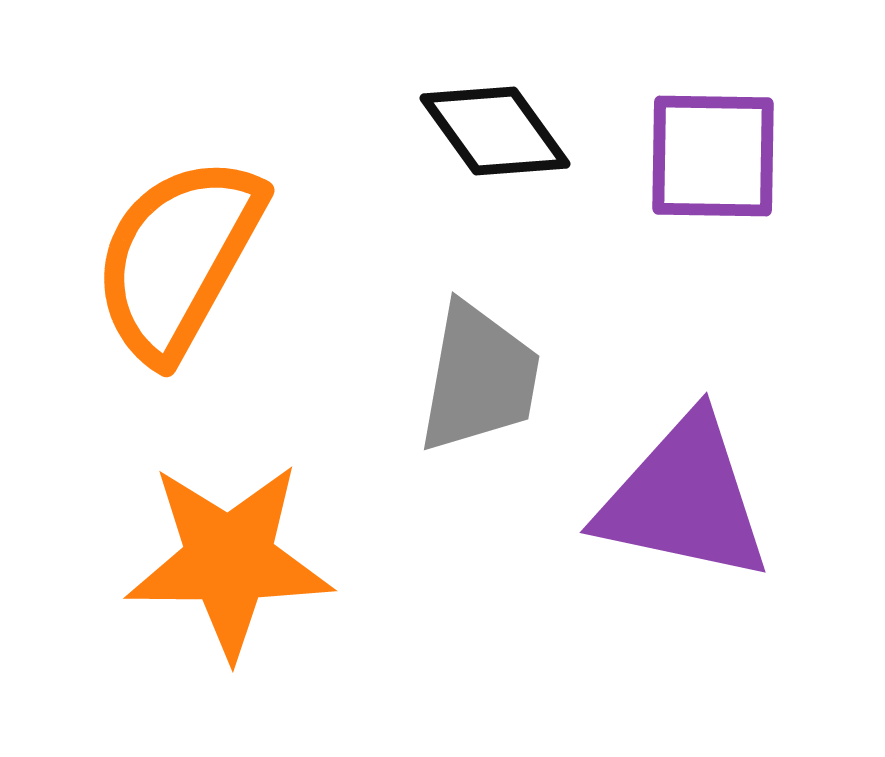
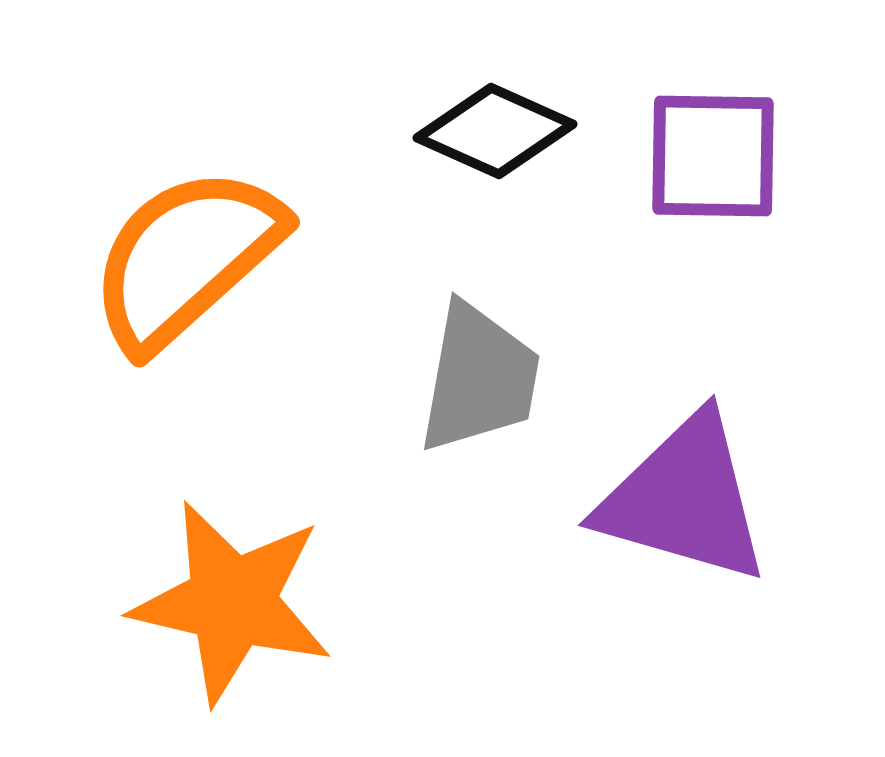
black diamond: rotated 30 degrees counterclockwise
orange semicircle: moved 8 px right; rotated 19 degrees clockwise
purple triangle: rotated 4 degrees clockwise
orange star: moved 3 px right, 42 px down; rotated 13 degrees clockwise
